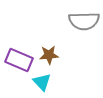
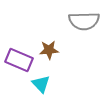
brown star: moved 5 px up
cyan triangle: moved 1 px left, 2 px down
